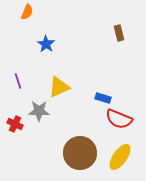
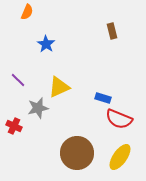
brown rectangle: moved 7 px left, 2 px up
purple line: moved 1 px up; rotated 28 degrees counterclockwise
gray star: moved 1 px left, 3 px up; rotated 15 degrees counterclockwise
red cross: moved 1 px left, 2 px down
brown circle: moved 3 px left
